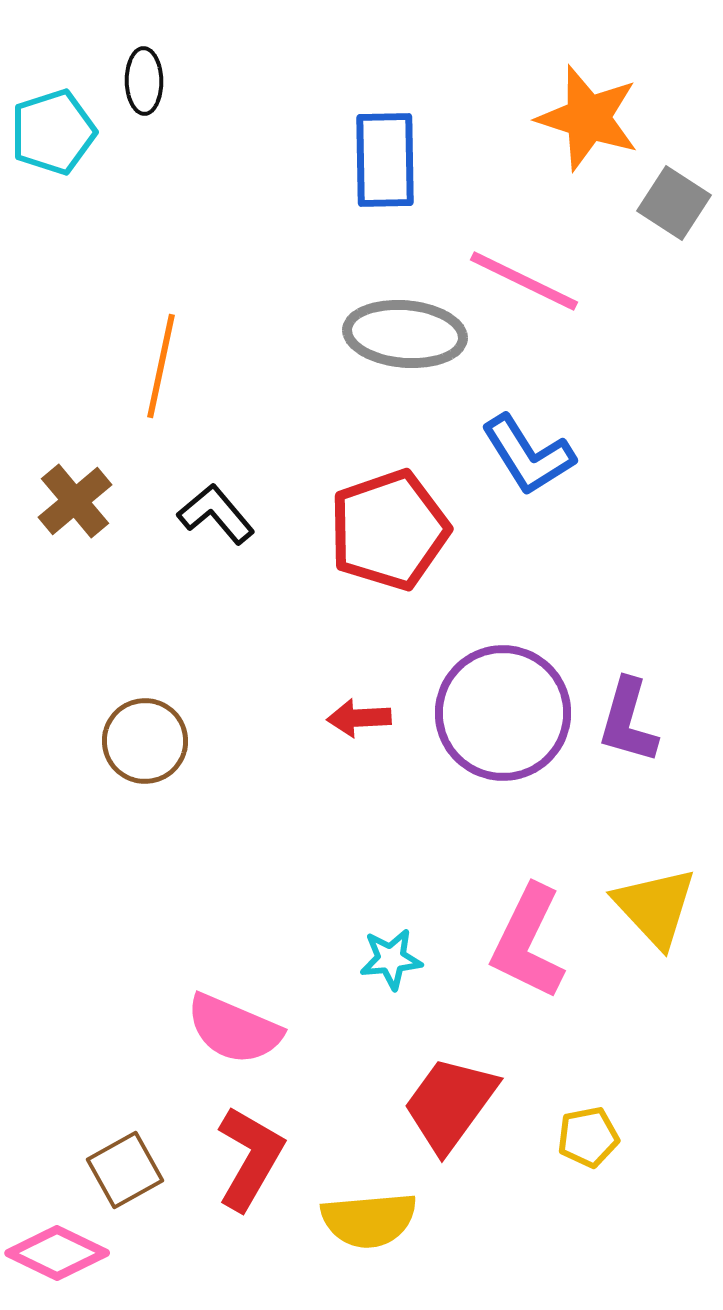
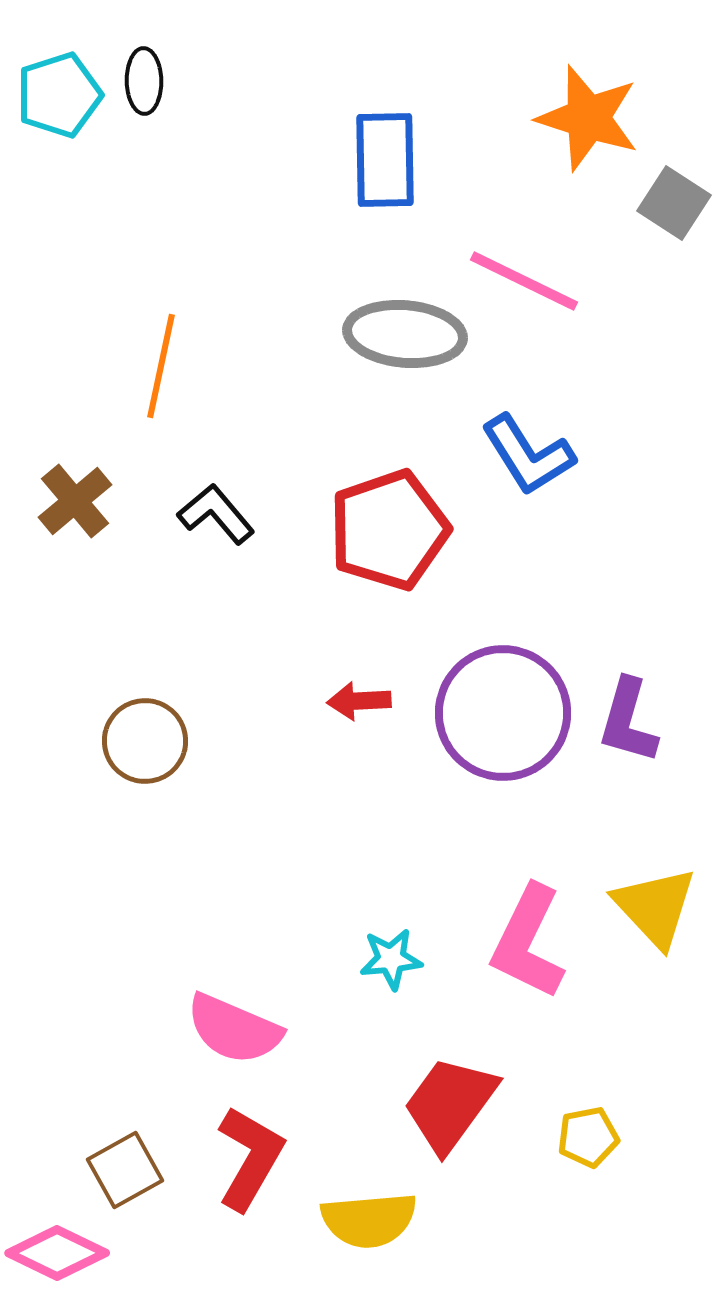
cyan pentagon: moved 6 px right, 37 px up
red arrow: moved 17 px up
